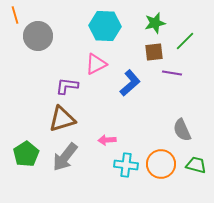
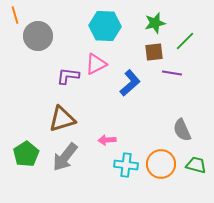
purple L-shape: moved 1 px right, 10 px up
